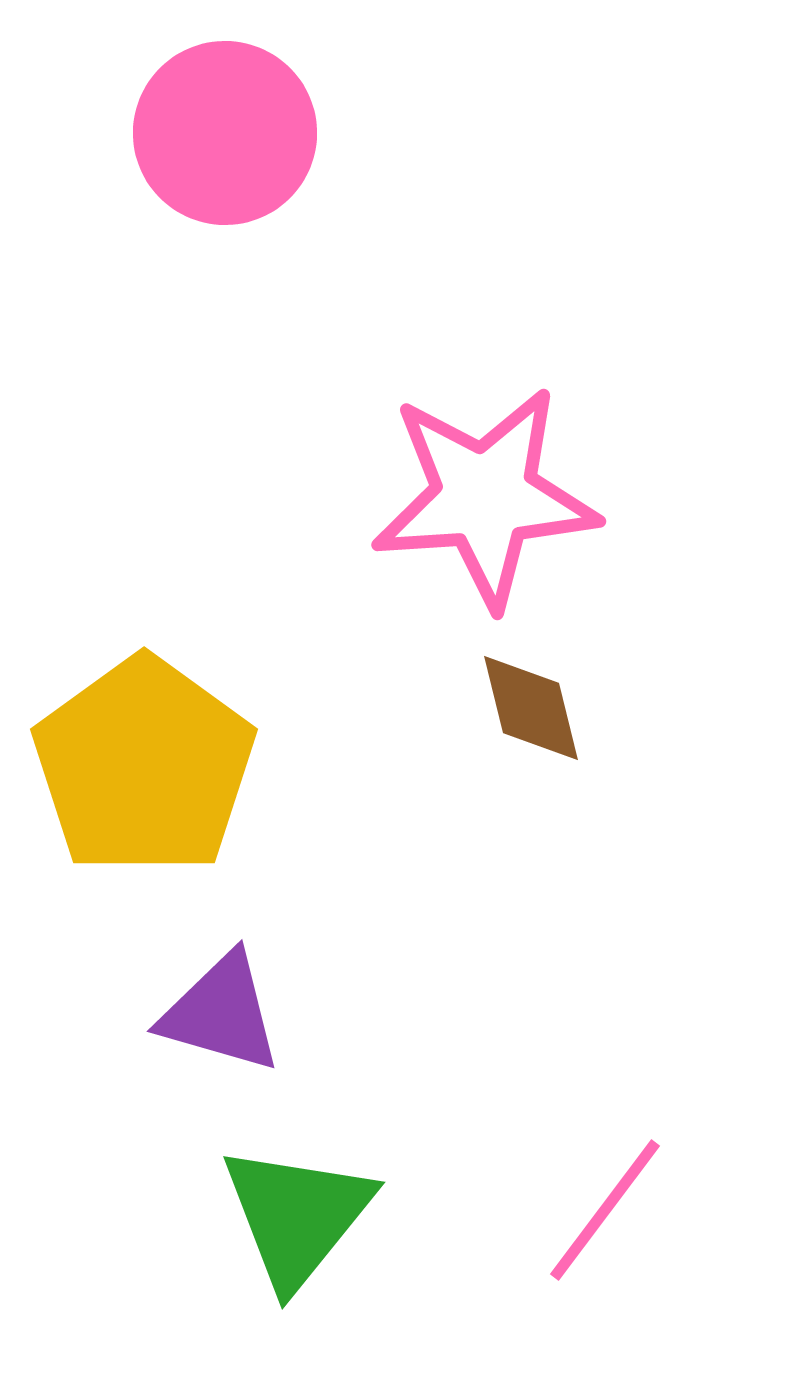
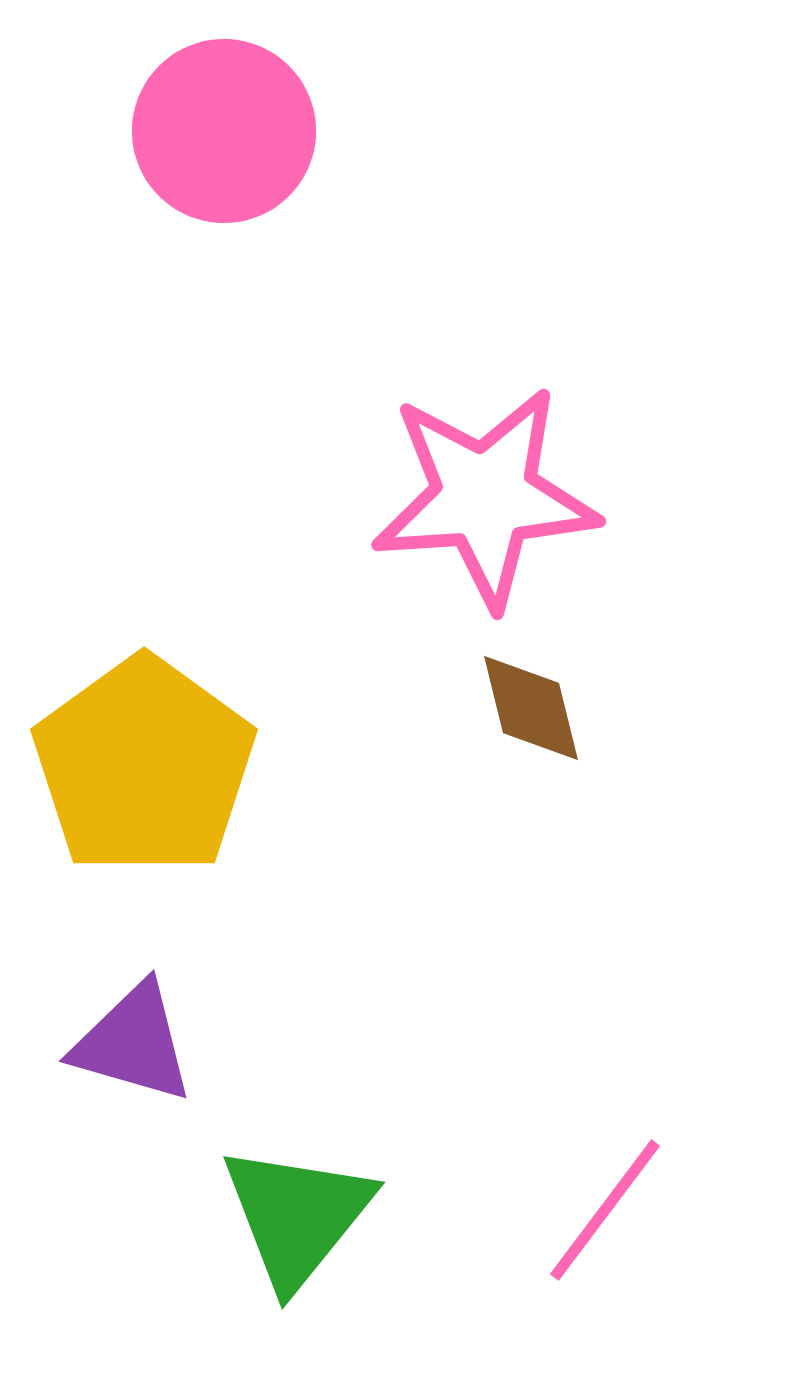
pink circle: moved 1 px left, 2 px up
purple triangle: moved 88 px left, 30 px down
